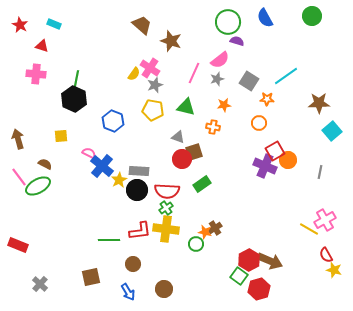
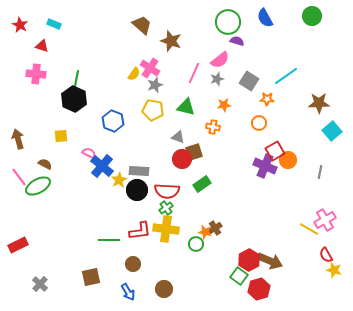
red rectangle at (18, 245): rotated 48 degrees counterclockwise
